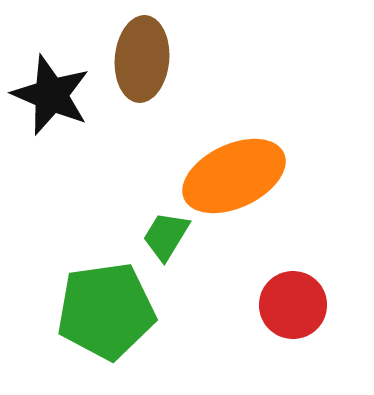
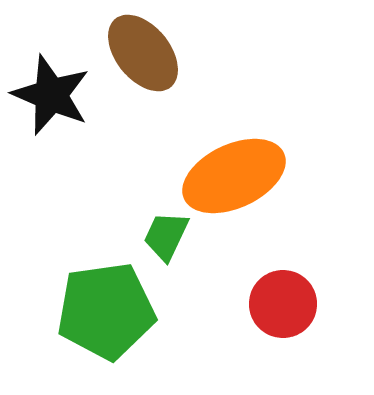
brown ellipse: moved 1 px right, 6 px up; rotated 44 degrees counterclockwise
green trapezoid: rotated 6 degrees counterclockwise
red circle: moved 10 px left, 1 px up
